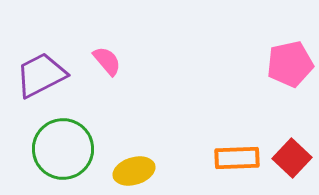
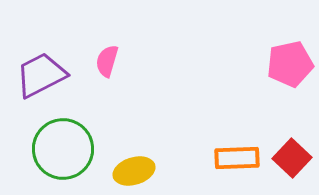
pink semicircle: rotated 124 degrees counterclockwise
